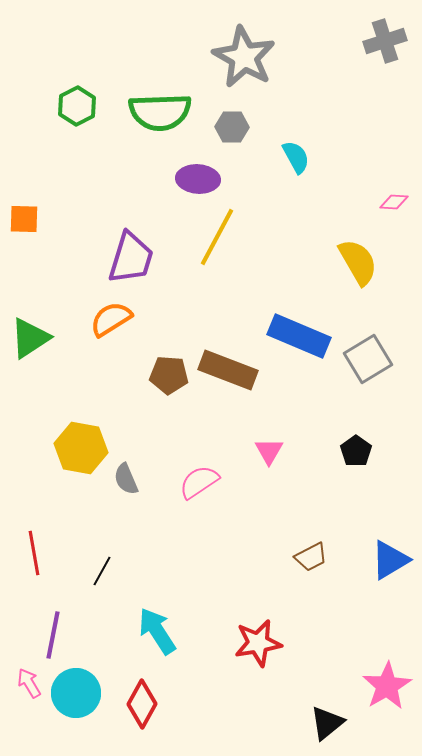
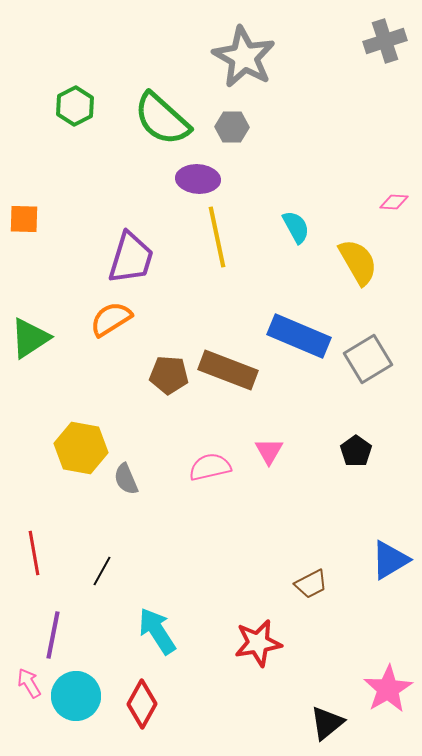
green hexagon: moved 2 px left
green semicircle: moved 2 px right, 7 px down; rotated 44 degrees clockwise
cyan semicircle: moved 70 px down
yellow line: rotated 40 degrees counterclockwise
pink semicircle: moved 11 px right, 15 px up; rotated 21 degrees clockwise
brown trapezoid: moved 27 px down
pink star: moved 1 px right, 3 px down
cyan circle: moved 3 px down
